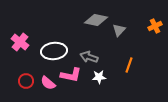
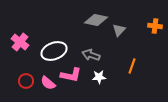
orange cross: rotated 32 degrees clockwise
white ellipse: rotated 15 degrees counterclockwise
gray arrow: moved 2 px right, 2 px up
orange line: moved 3 px right, 1 px down
